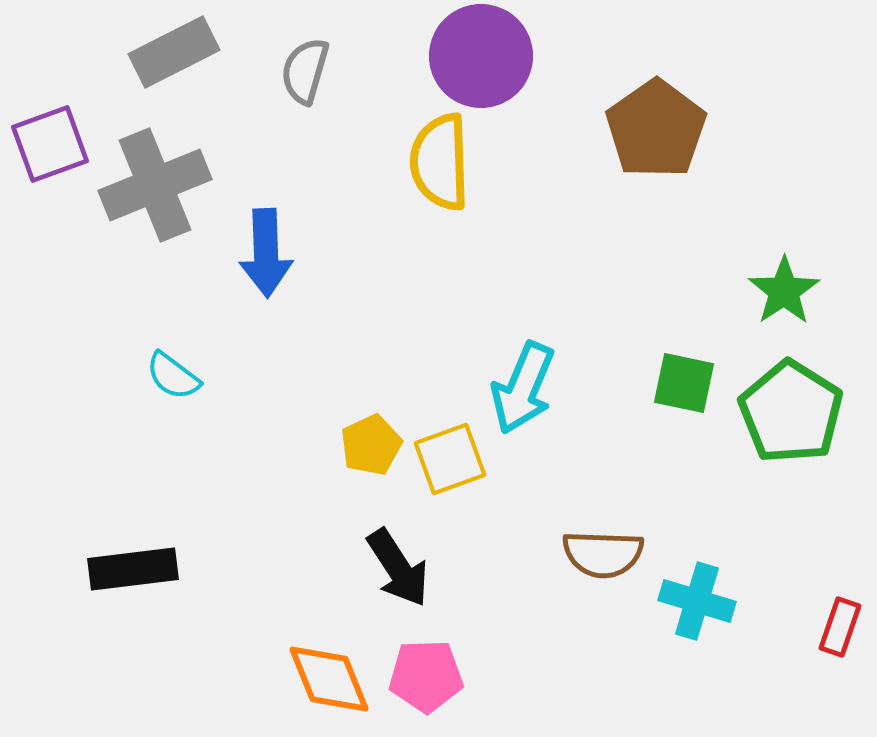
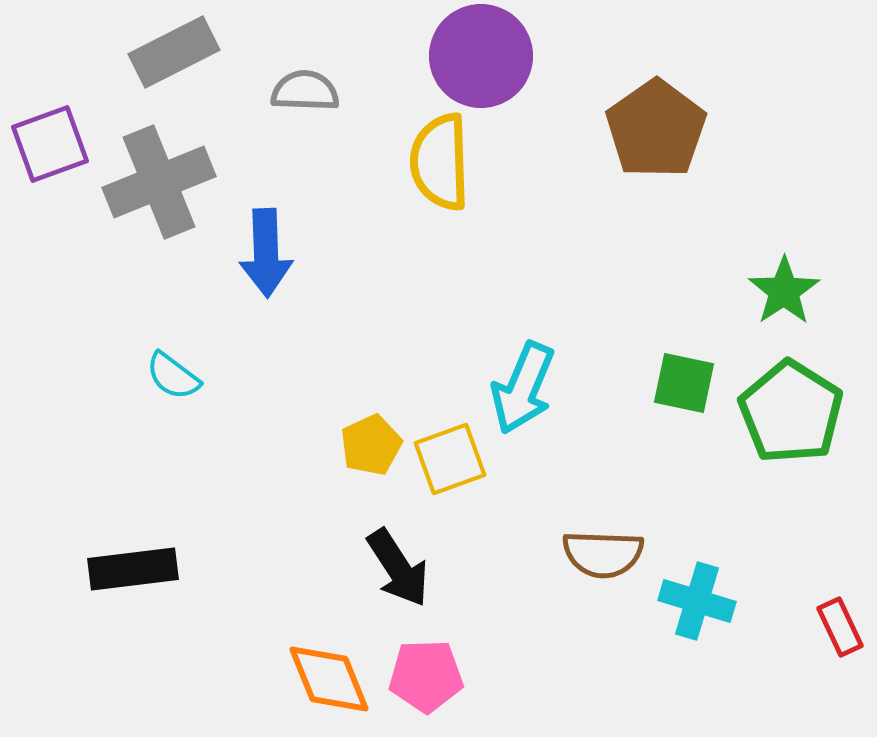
gray semicircle: moved 20 px down; rotated 76 degrees clockwise
gray cross: moved 4 px right, 3 px up
red rectangle: rotated 44 degrees counterclockwise
